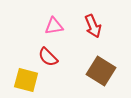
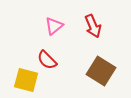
pink triangle: rotated 30 degrees counterclockwise
red semicircle: moved 1 px left, 3 px down
